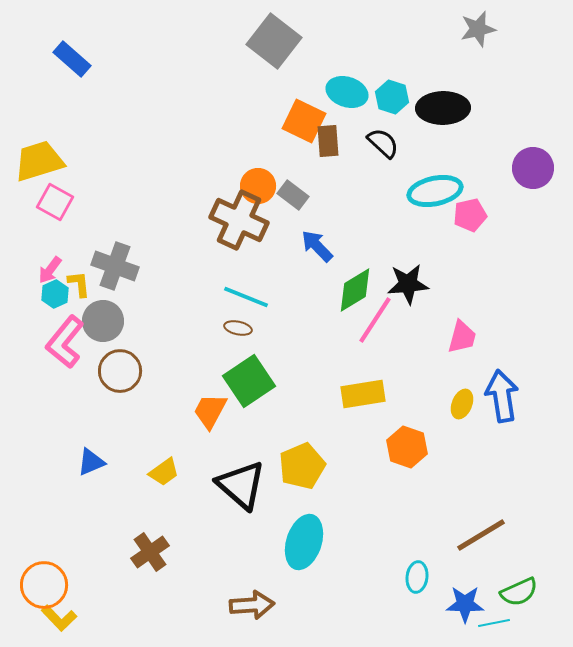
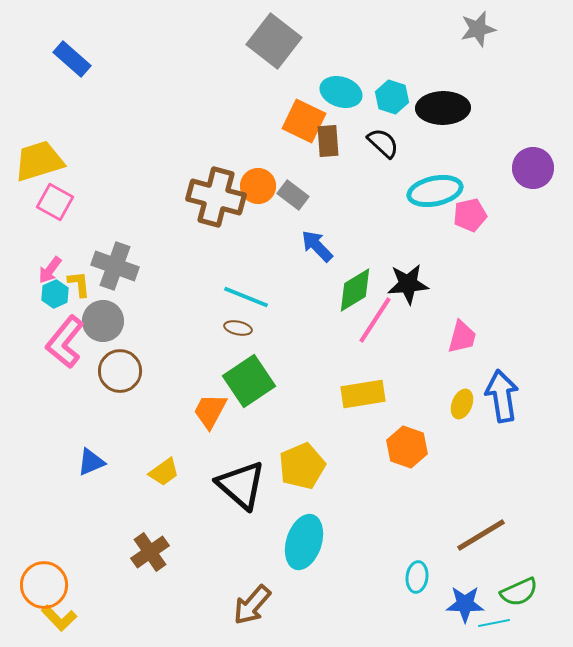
cyan ellipse at (347, 92): moved 6 px left
brown cross at (239, 220): moved 23 px left, 23 px up; rotated 10 degrees counterclockwise
brown arrow at (252, 605): rotated 135 degrees clockwise
